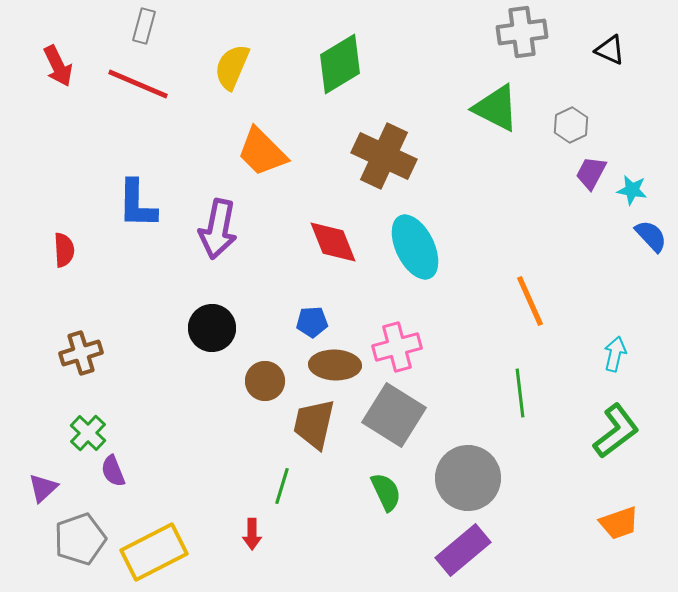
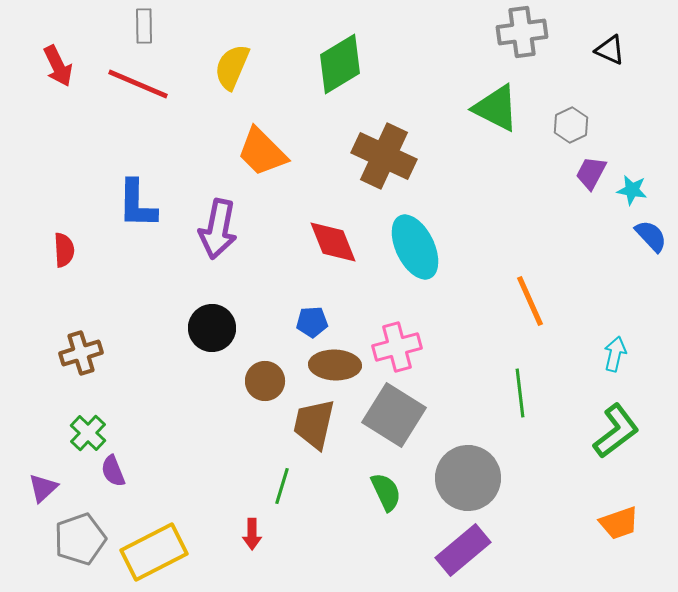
gray rectangle at (144, 26): rotated 16 degrees counterclockwise
